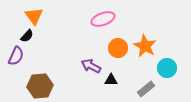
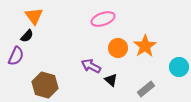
orange star: rotated 10 degrees clockwise
cyan circle: moved 12 px right, 1 px up
black triangle: rotated 40 degrees clockwise
brown hexagon: moved 5 px right, 1 px up; rotated 20 degrees clockwise
